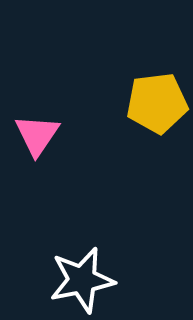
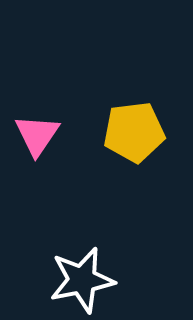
yellow pentagon: moved 23 px left, 29 px down
